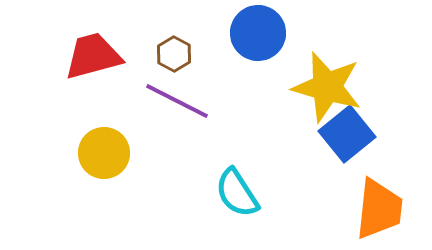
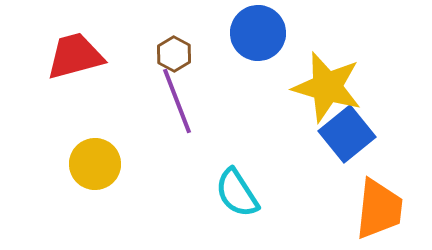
red trapezoid: moved 18 px left
purple line: rotated 42 degrees clockwise
yellow circle: moved 9 px left, 11 px down
